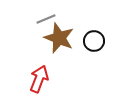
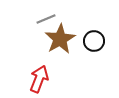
brown star: moved 1 px right, 1 px down; rotated 20 degrees clockwise
